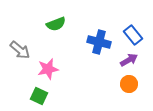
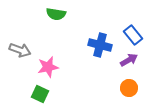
green semicircle: moved 10 px up; rotated 30 degrees clockwise
blue cross: moved 1 px right, 3 px down
gray arrow: rotated 20 degrees counterclockwise
pink star: moved 2 px up
orange circle: moved 4 px down
green square: moved 1 px right, 2 px up
